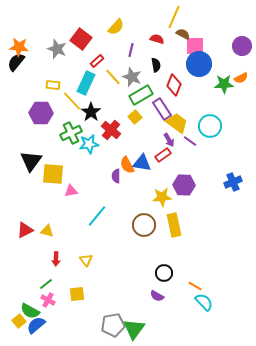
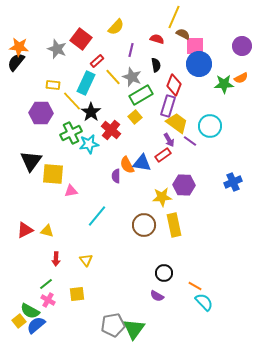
purple rectangle at (162, 109): moved 6 px right, 3 px up; rotated 50 degrees clockwise
